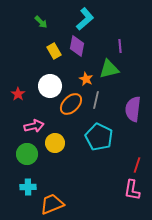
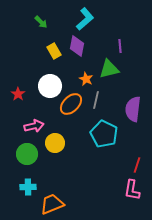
cyan pentagon: moved 5 px right, 3 px up
